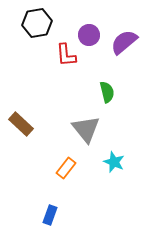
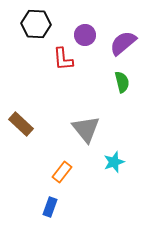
black hexagon: moved 1 px left, 1 px down; rotated 12 degrees clockwise
purple circle: moved 4 px left
purple semicircle: moved 1 px left, 1 px down
red L-shape: moved 3 px left, 4 px down
green semicircle: moved 15 px right, 10 px up
cyan star: rotated 30 degrees clockwise
orange rectangle: moved 4 px left, 4 px down
blue rectangle: moved 8 px up
